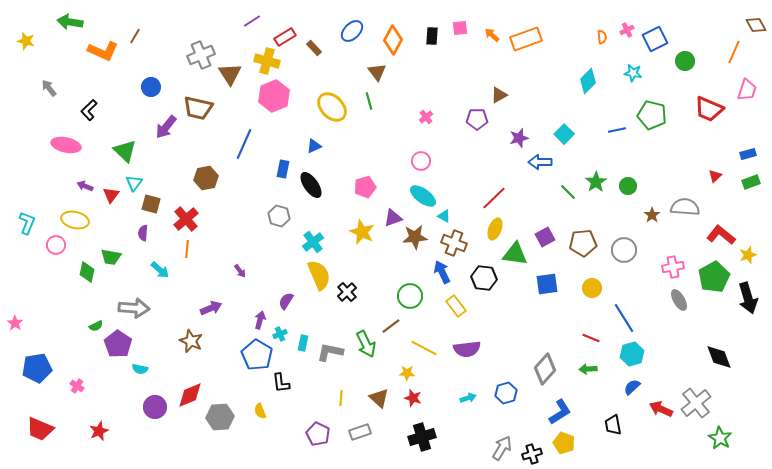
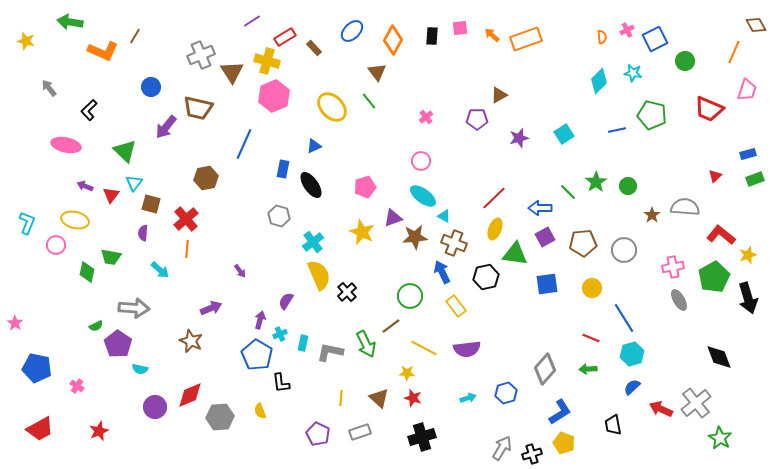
brown triangle at (230, 74): moved 2 px right, 2 px up
cyan diamond at (588, 81): moved 11 px right
green line at (369, 101): rotated 24 degrees counterclockwise
cyan square at (564, 134): rotated 12 degrees clockwise
blue arrow at (540, 162): moved 46 px down
green rectangle at (751, 182): moved 4 px right, 3 px up
black hexagon at (484, 278): moved 2 px right, 1 px up; rotated 20 degrees counterclockwise
blue pentagon at (37, 368): rotated 20 degrees clockwise
red trapezoid at (40, 429): rotated 52 degrees counterclockwise
